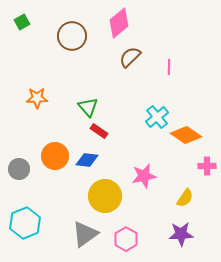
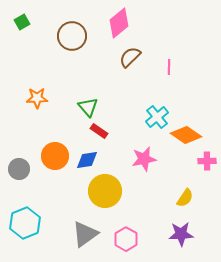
blue diamond: rotated 15 degrees counterclockwise
pink cross: moved 5 px up
pink star: moved 17 px up
yellow circle: moved 5 px up
